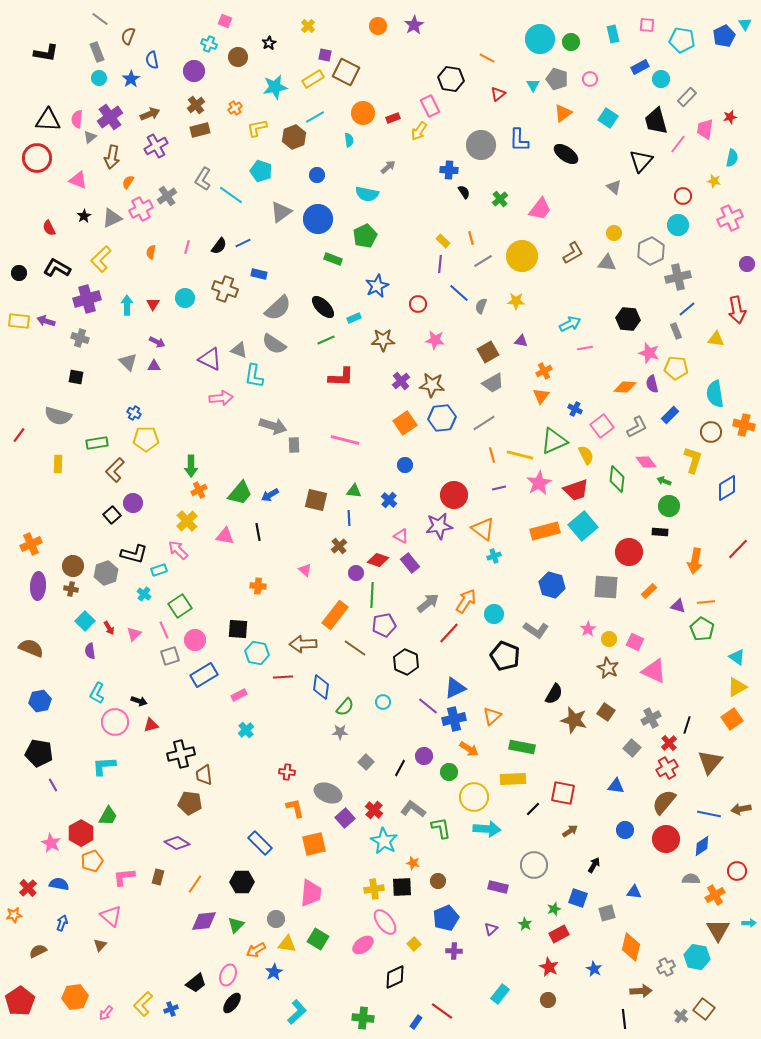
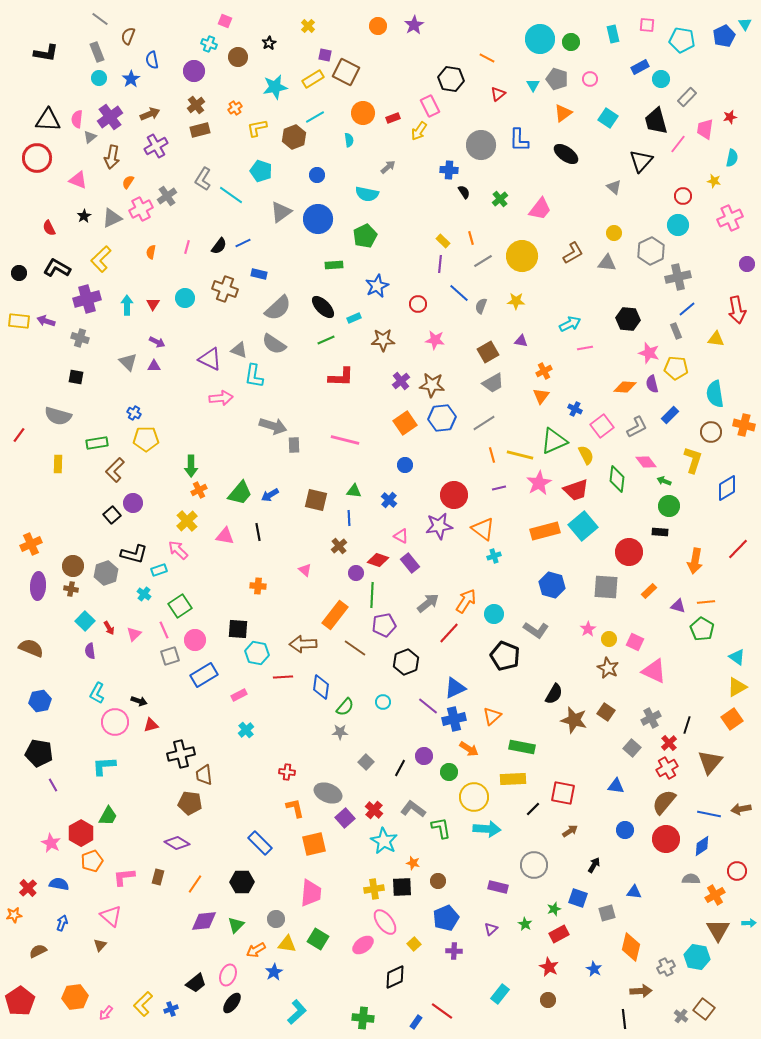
green rectangle at (333, 259): moved 1 px right, 6 px down; rotated 24 degrees counterclockwise
black hexagon at (406, 662): rotated 15 degrees clockwise
